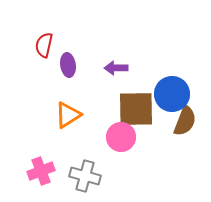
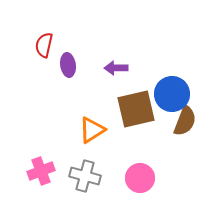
brown square: rotated 12 degrees counterclockwise
orange triangle: moved 24 px right, 15 px down
pink circle: moved 19 px right, 41 px down
